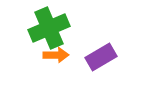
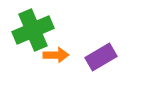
green cross: moved 16 px left, 2 px down
